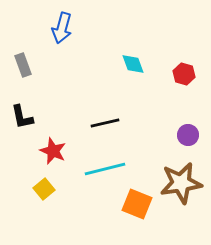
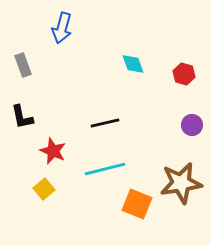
purple circle: moved 4 px right, 10 px up
